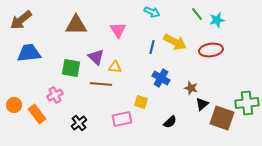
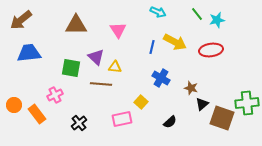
cyan arrow: moved 6 px right
yellow square: rotated 24 degrees clockwise
